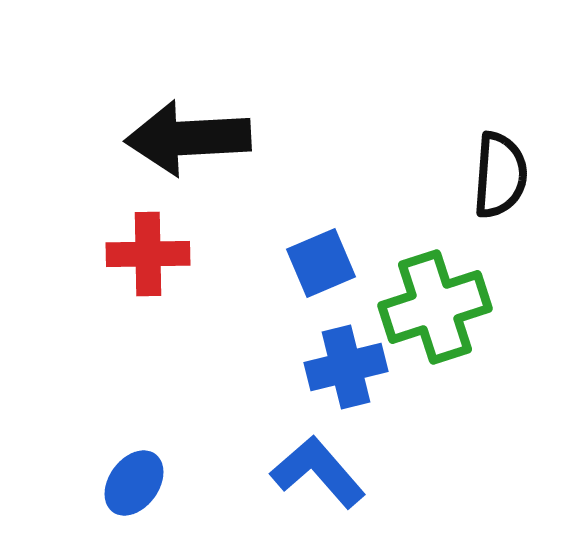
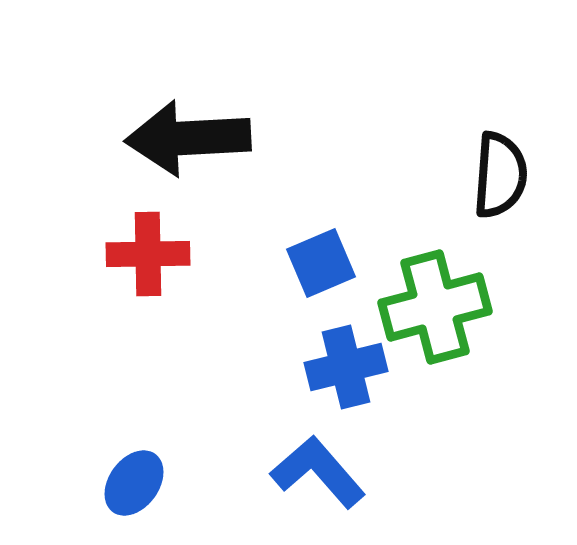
green cross: rotated 3 degrees clockwise
